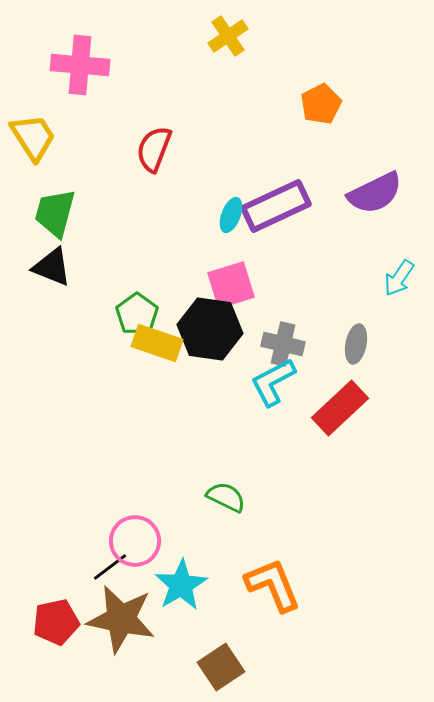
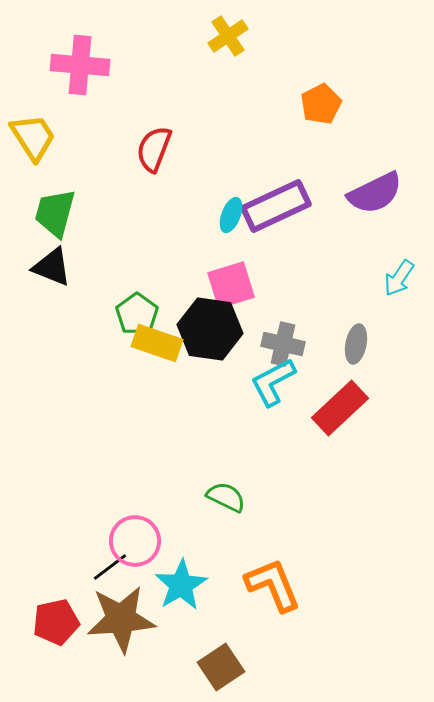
brown star: rotated 16 degrees counterclockwise
